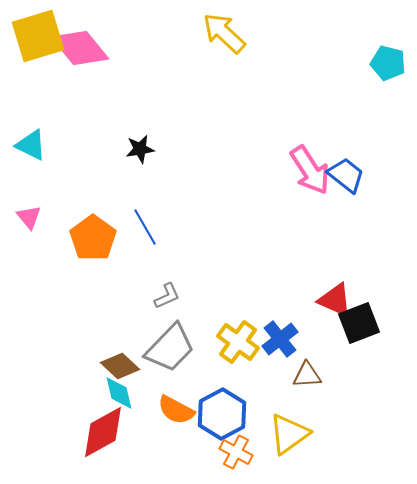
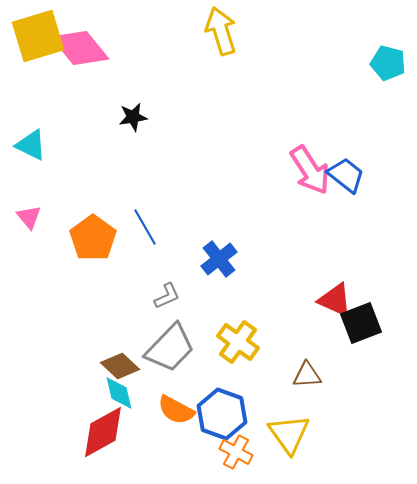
yellow arrow: moved 3 px left, 2 px up; rotated 30 degrees clockwise
black star: moved 7 px left, 32 px up
black square: moved 2 px right
blue cross: moved 61 px left, 80 px up
blue hexagon: rotated 12 degrees counterclockwise
yellow triangle: rotated 30 degrees counterclockwise
